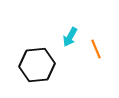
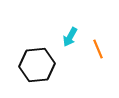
orange line: moved 2 px right
